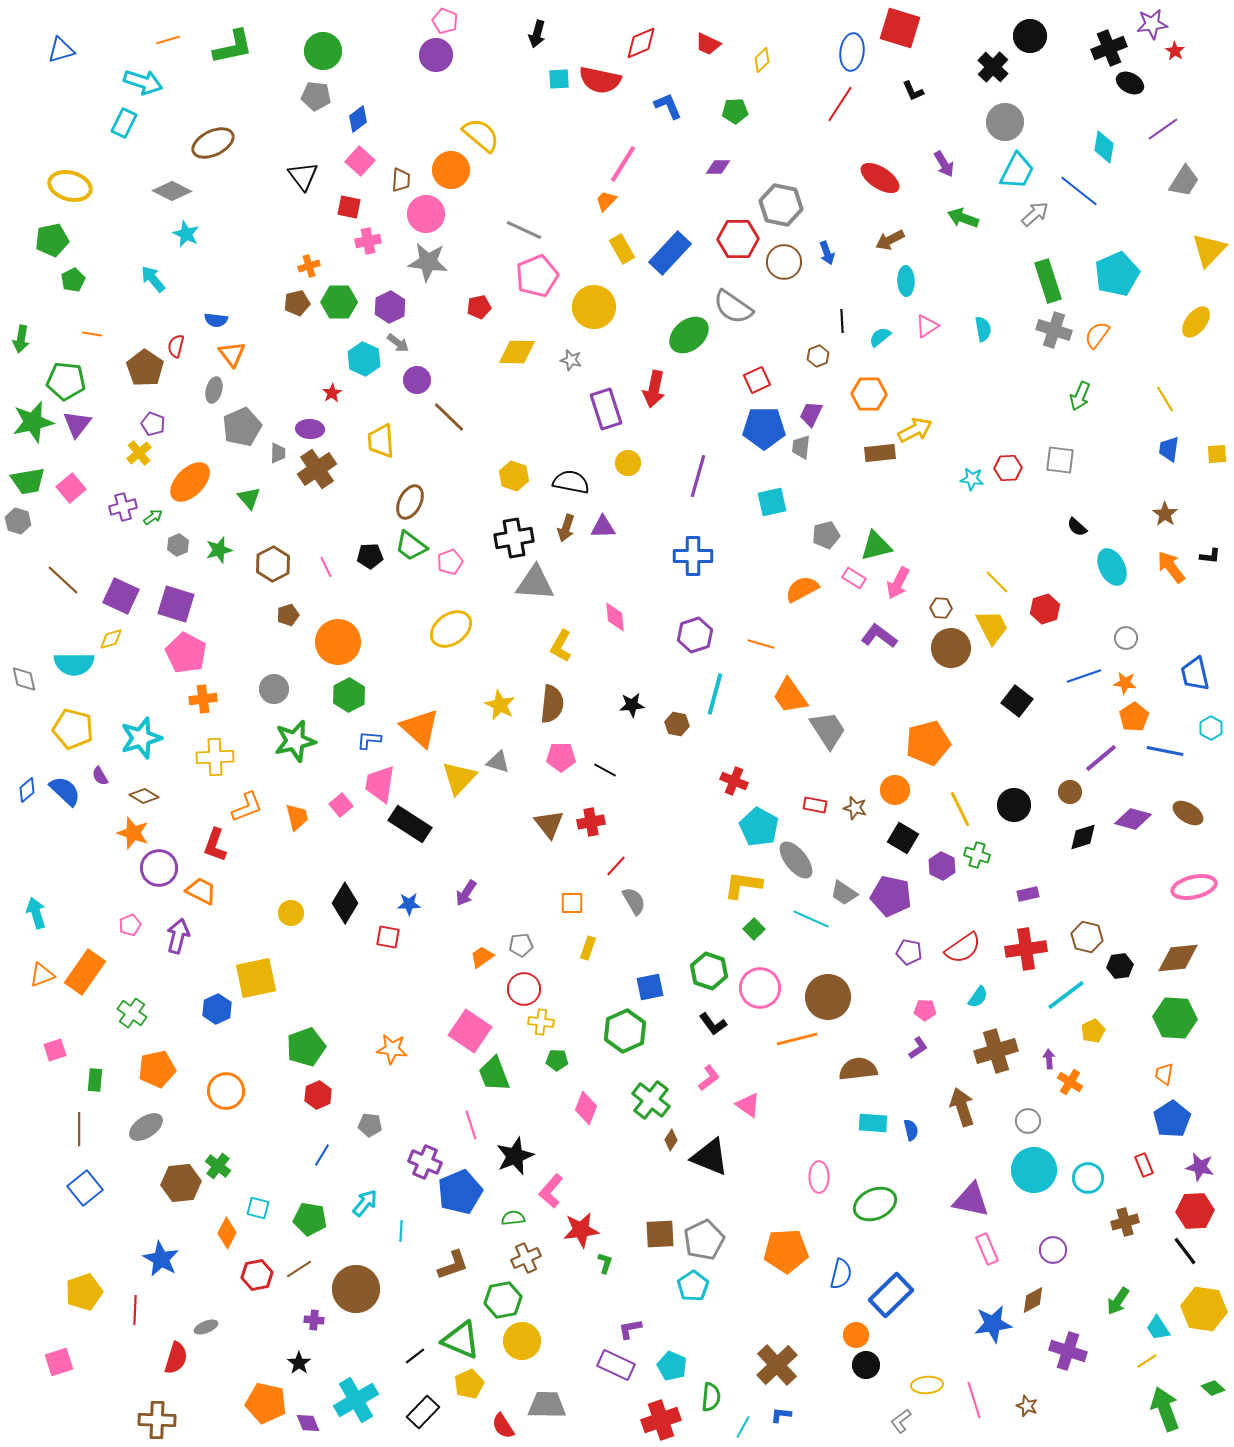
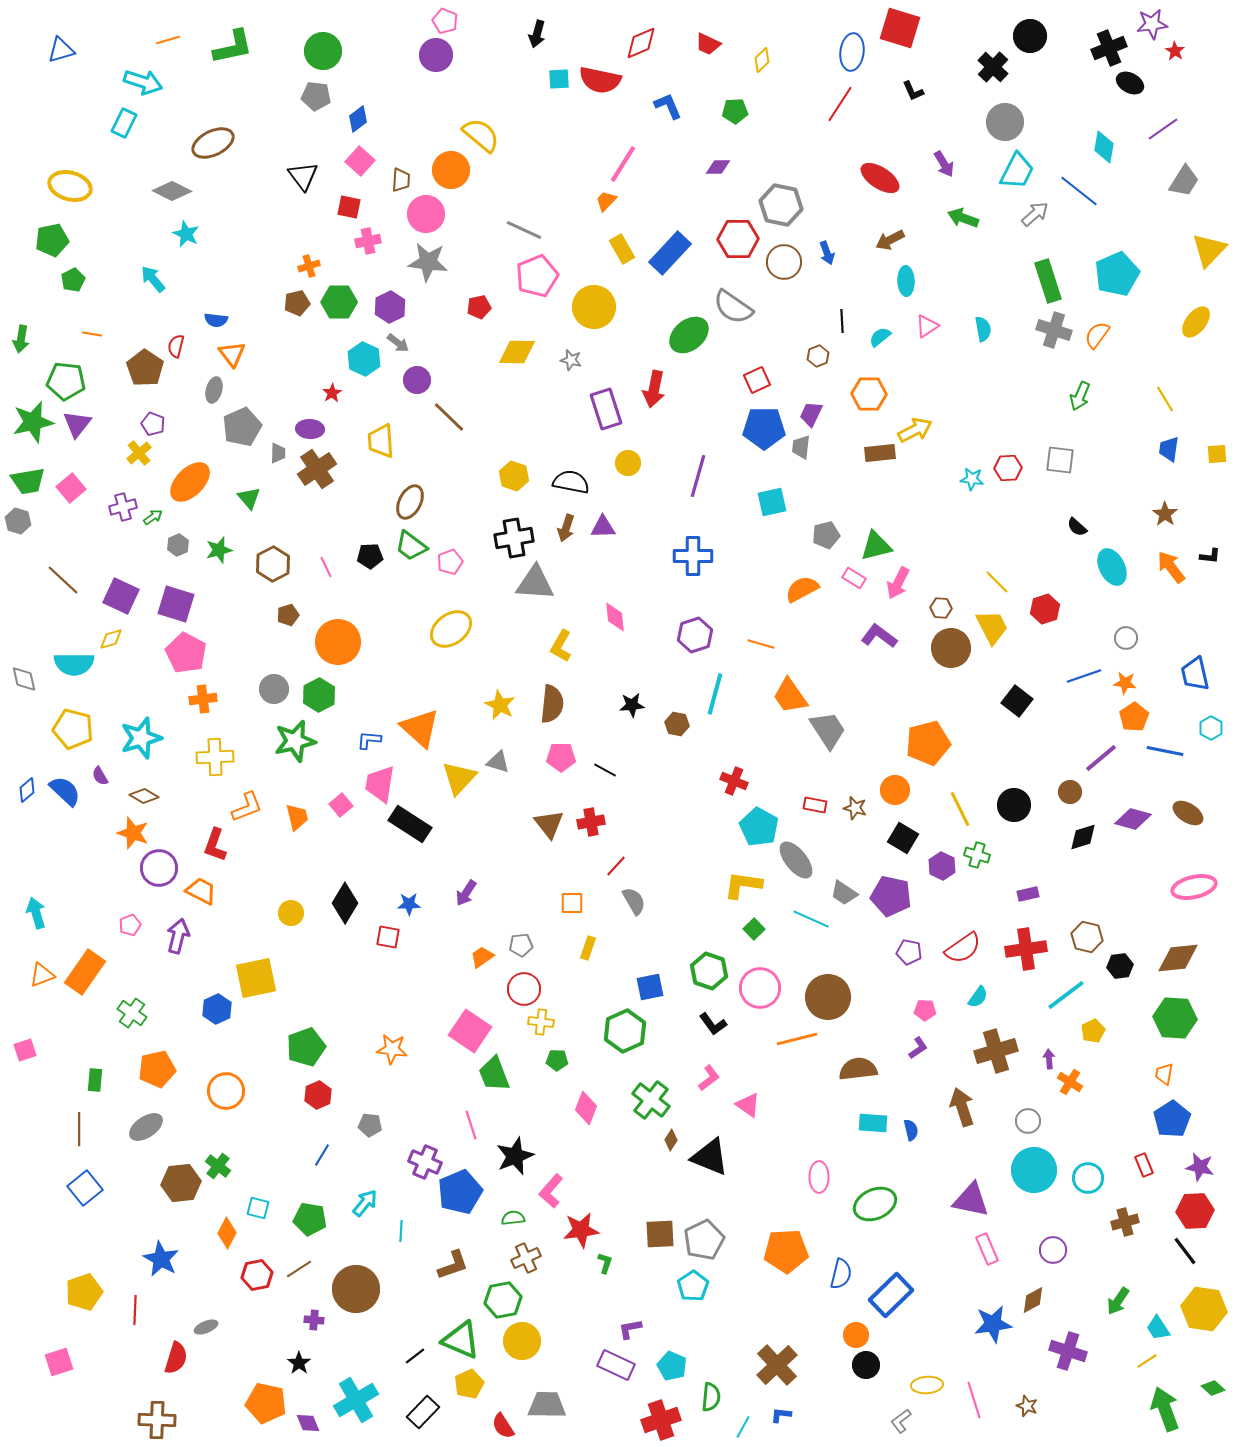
green hexagon at (349, 695): moved 30 px left
pink square at (55, 1050): moved 30 px left
